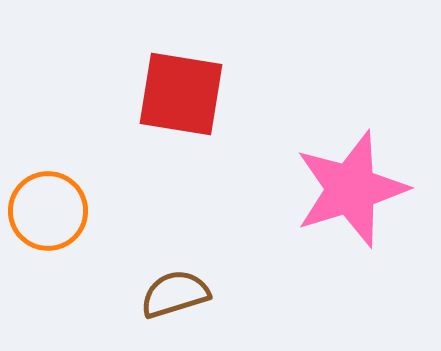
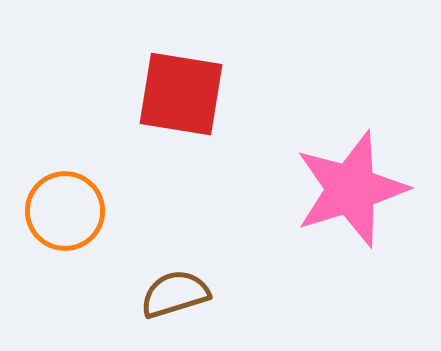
orange circle: moved 17 px right
